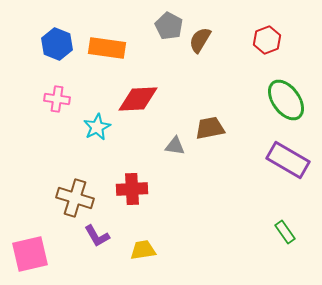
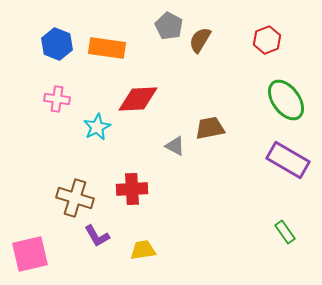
gray triangle: rotated 20 degrees clockwise
